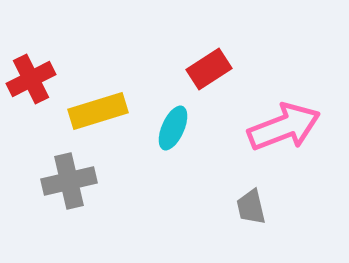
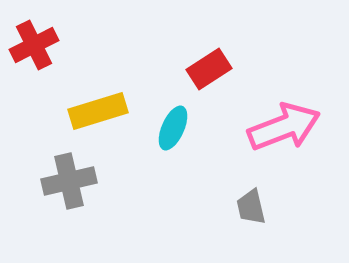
red cross: moved 3 px right, 34 px up
